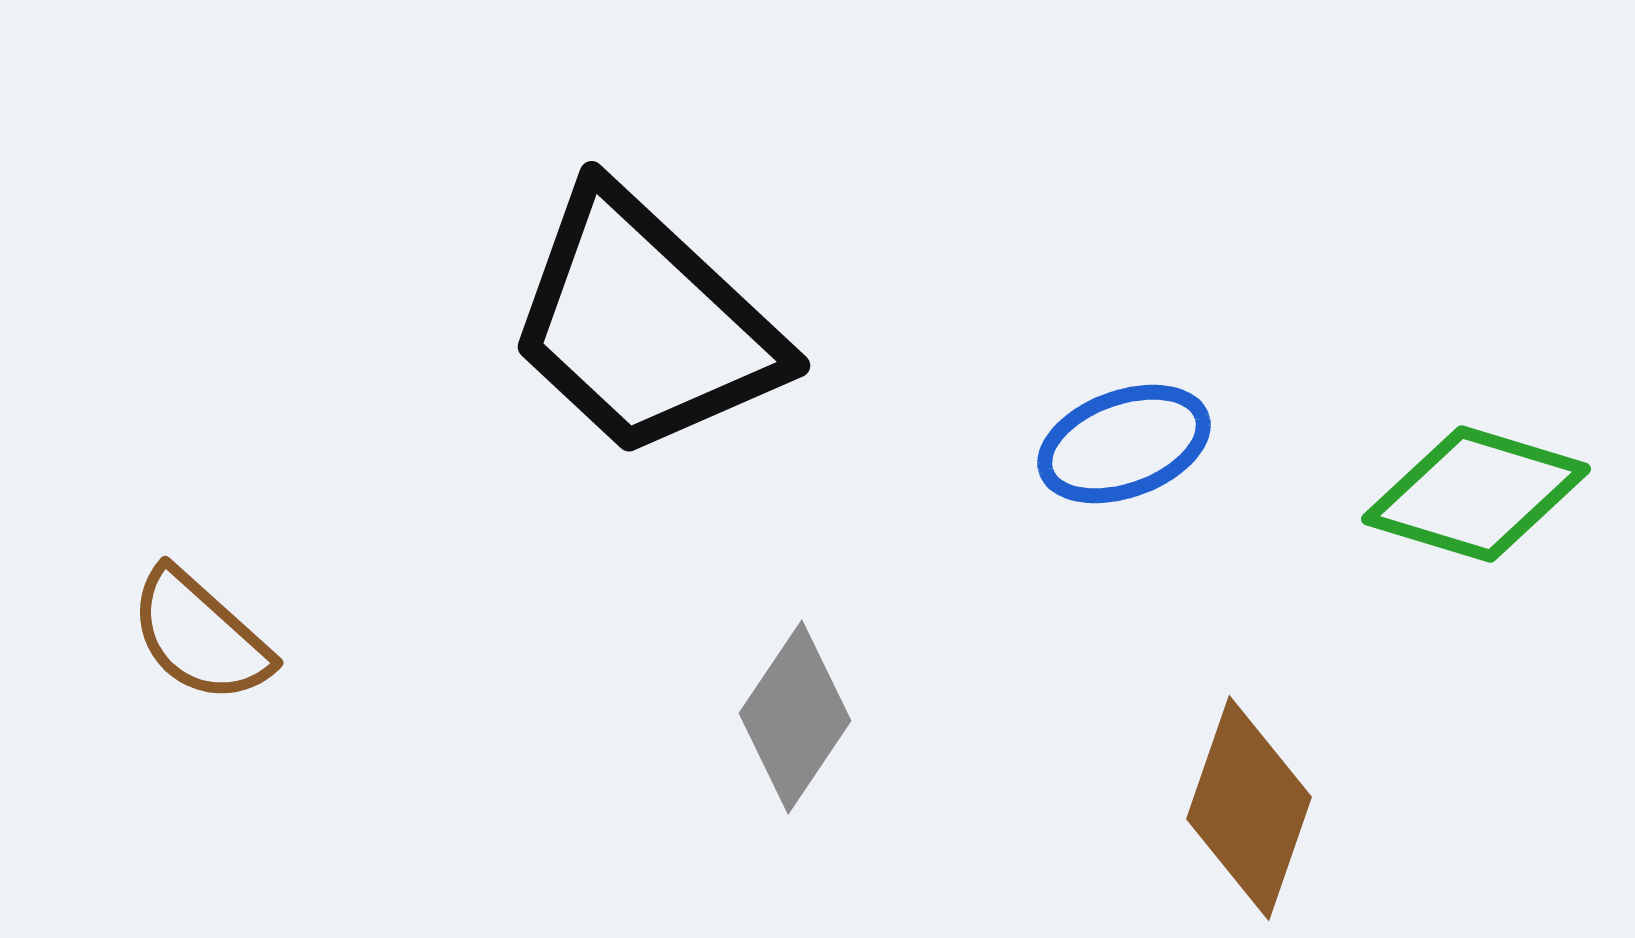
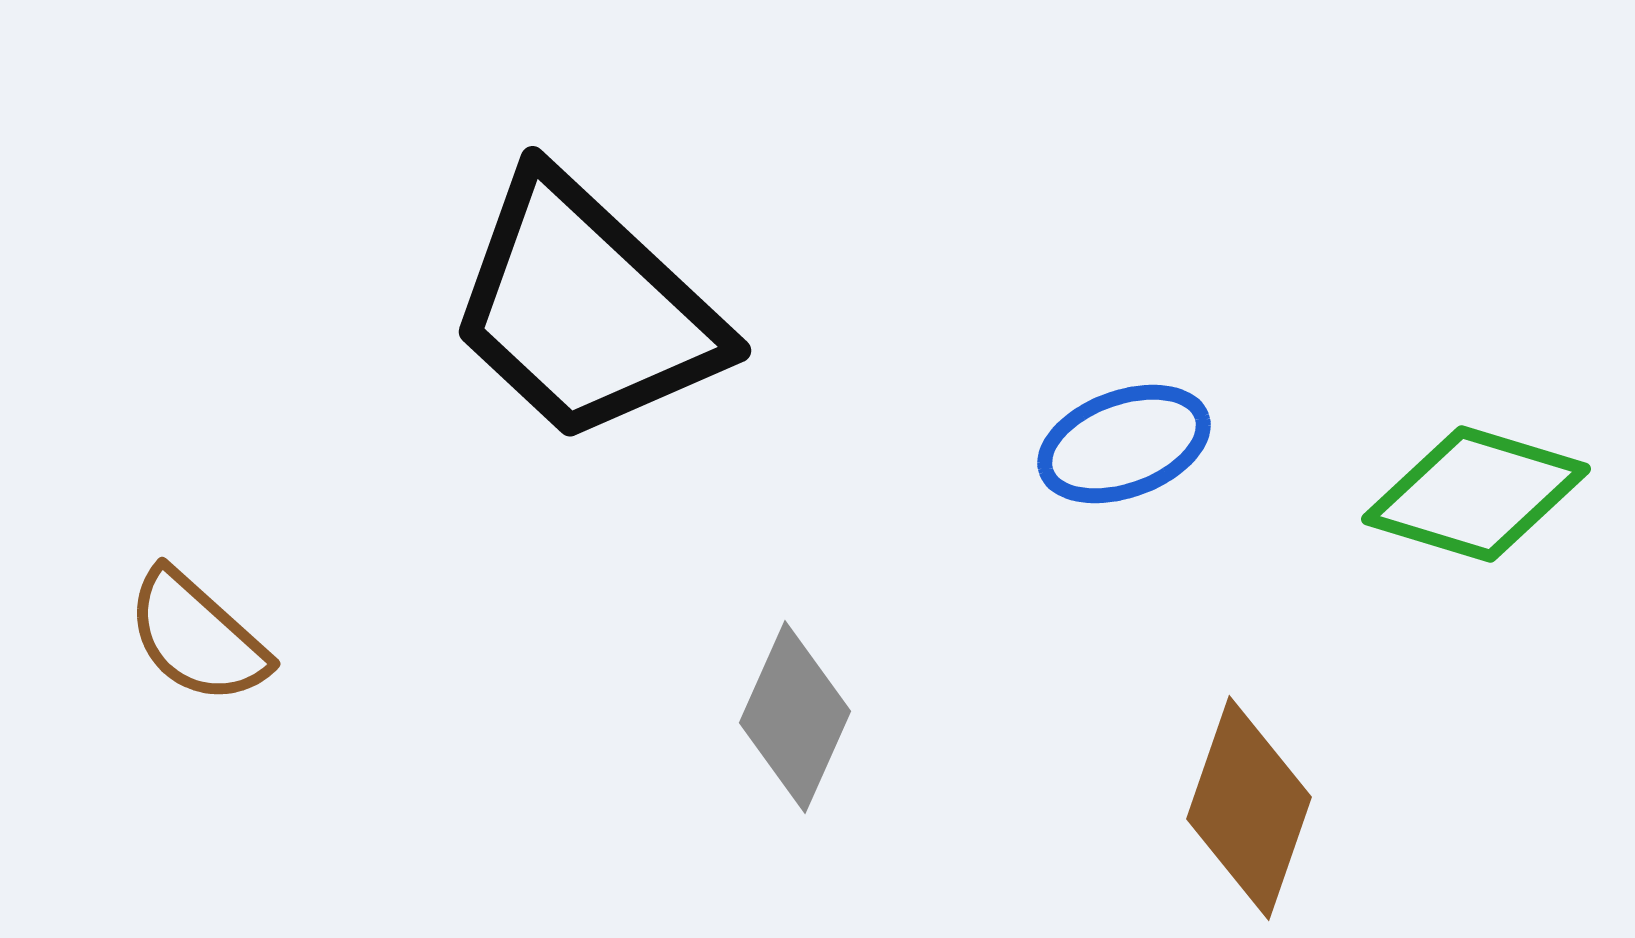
black trapezoid: moved 59 px left, 15 px up
brown semicircle: moved 3 px left, 1 px down
gray diamond: rotated 10 degrees counterclockwise
